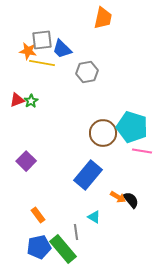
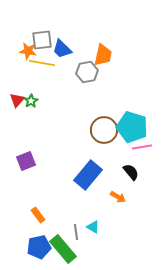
orange trapezoid: moved 37 px down
red triangle: rotated 28 degrees counterclockwise
brown circle: moved 1 px right, 3 px up
pink line: moved 4 px up; rotated 18 degrees counterclockwise
purple square: rotated 24 degrees clockwise
black semicircle: moved 28 px up
cyan triangle: moved 1 px left, 10 px down
